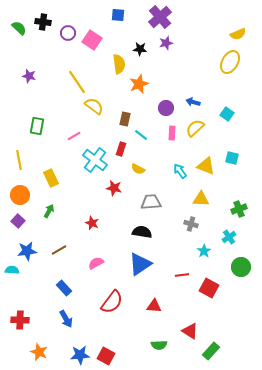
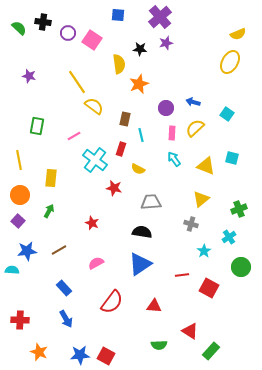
cyan line at (141, 135): rotated 40 degrees clockwise
cyan arrow at (180, 171): moved 6 px left, 12 px up
yellow rectangle at (51, 178): rotated 30 degrees clockwise
yellow triangle at (201, 199): rotated 42 degrees counterclockwise
